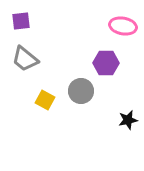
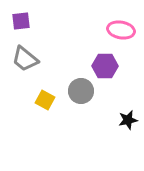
pink ellipse: moved 2 px left, 4 px down
purple hexagon: moved 1 px left, 3 px down
